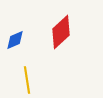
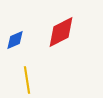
red diamond: rotated 16 degrees clockwise
